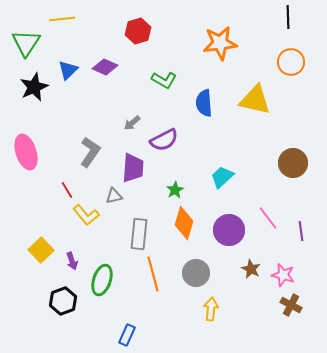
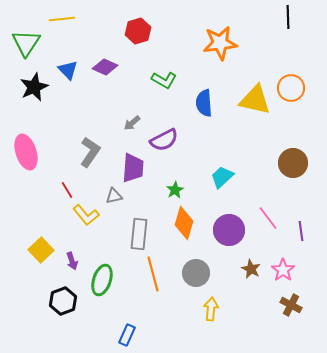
orange circle: moved 26 px down
blue triangle: rotated 30 degrees counterclockwise
pink star: moved 5 px up; rotated 20 degrees clockwise
